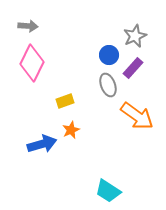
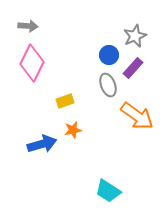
orange star: moved 2 px right; rotated 12 degrees clockwise
